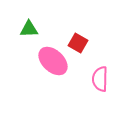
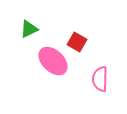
green triangle: rotated 24 degrees counterclockwise
red square: moved 1 px left, 1 px up
